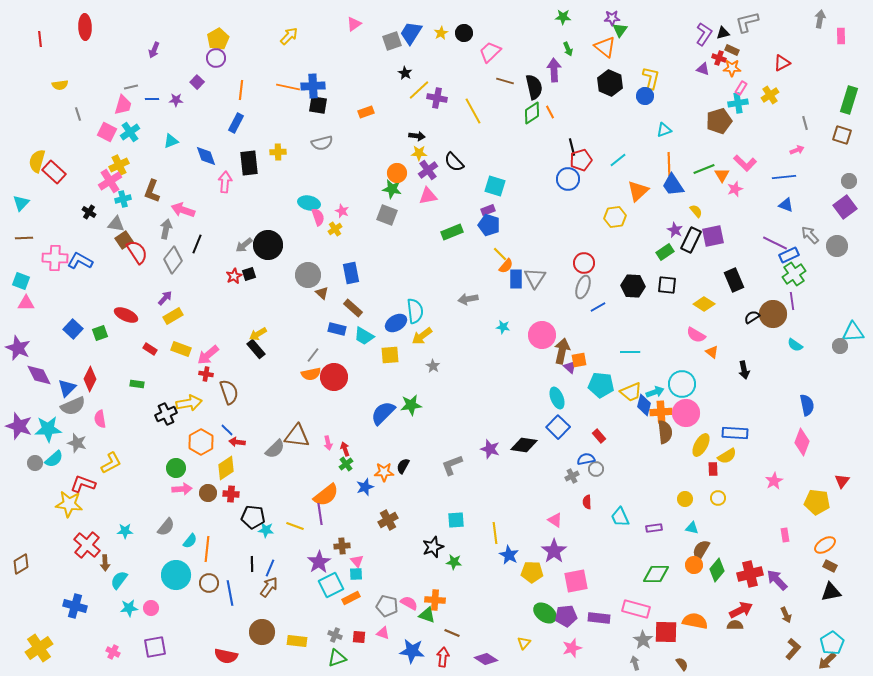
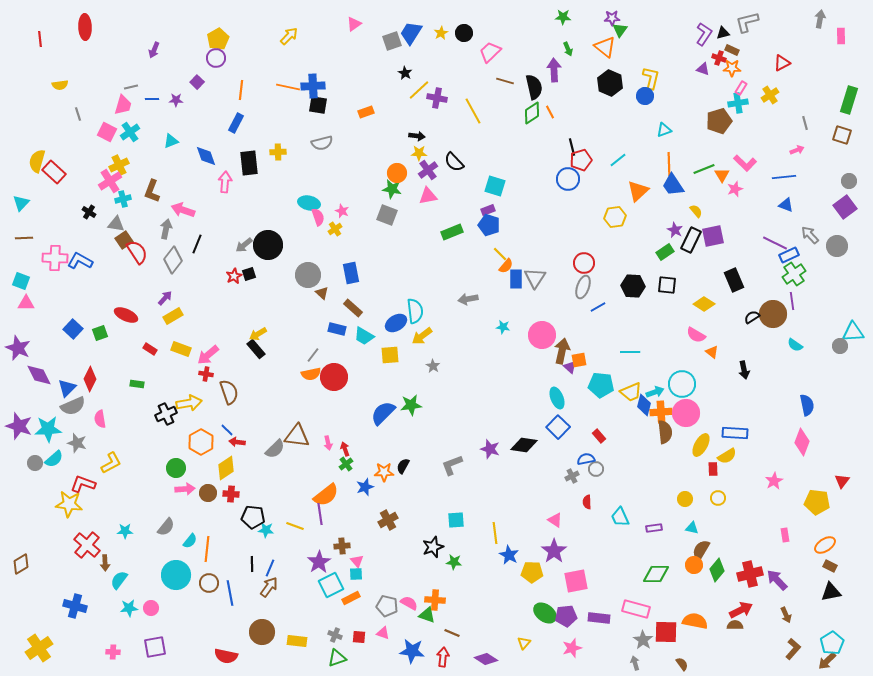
pink arrow at (182, 489): moved 3 px right
pink cross at (113, 652): rotated 24 degrees counterclockwise
